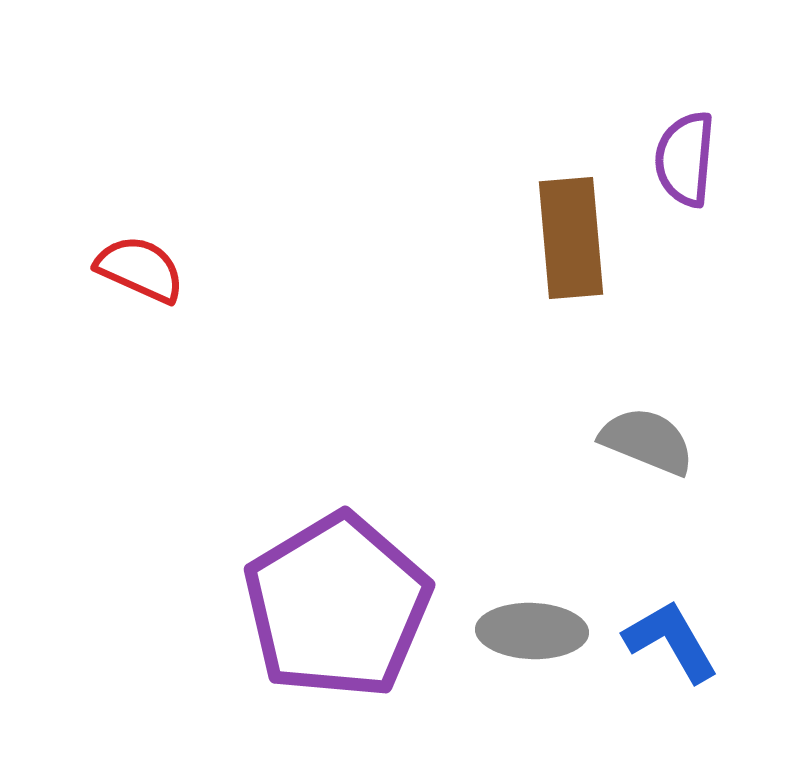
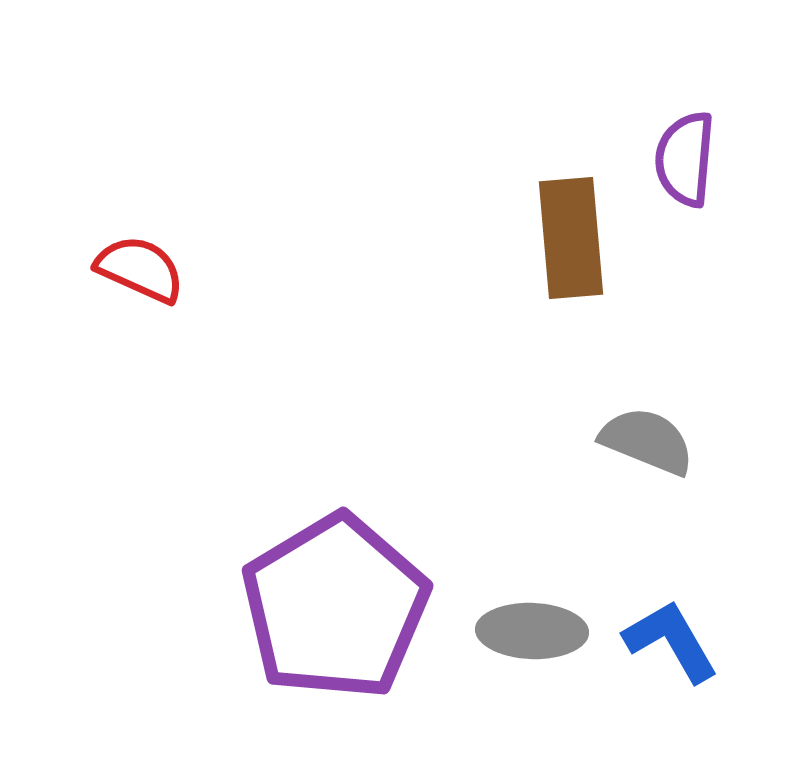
purple pentagon: moved 2 px left, 1 px down
